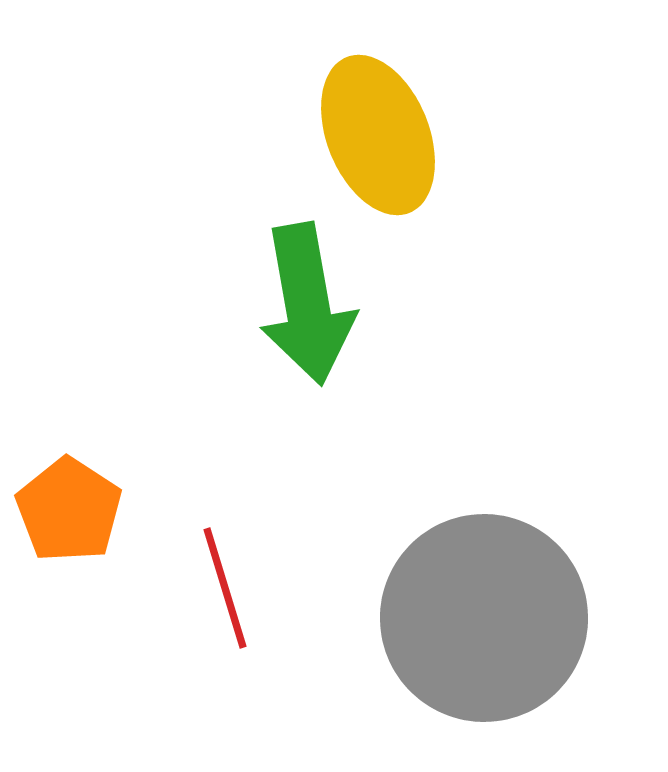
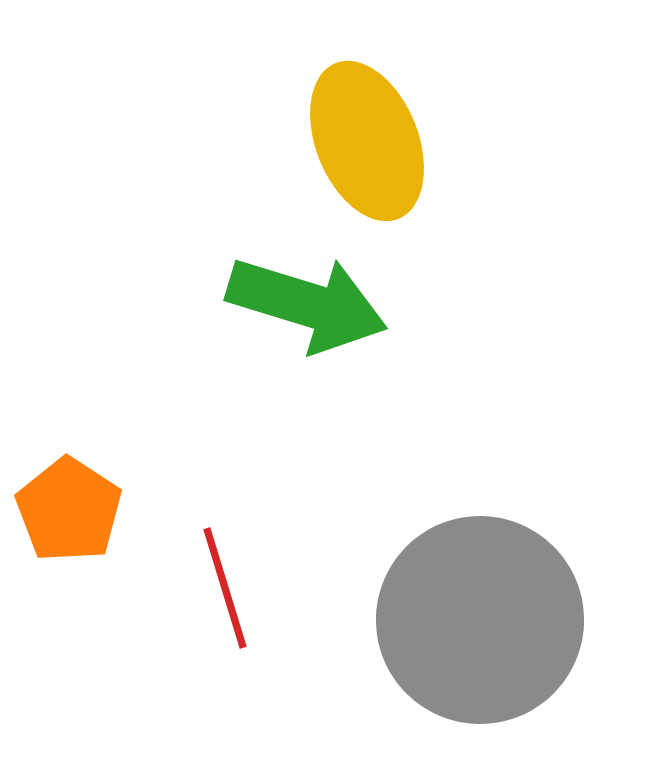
yellow ellipse: moved 11 px left, 6 px down
green arrow: rotated 63 degrees counterclockwise
gray circle: moved 4 px left, 2 px down
